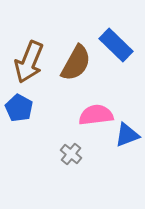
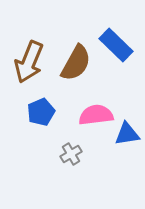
blue pentagon: moved 22 px right, 4 px down; rotated 20 degrees clockwise
blue triangle: moved 1 px up; rotated 12 degrees clockwise
gray cross: rotated 20 degrees clockwise
